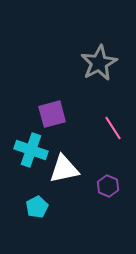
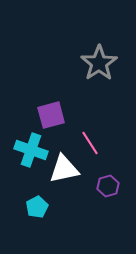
gray star: rotated 6 degrees counterclockwise
purple square: moved 1 px left, 1 px down
pink line: moved 23 px left, 15 px down
purple hexagon: rotated 20 degrees clockwise
